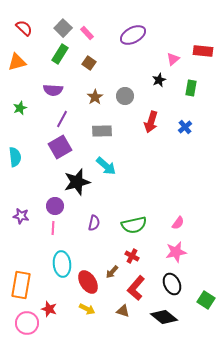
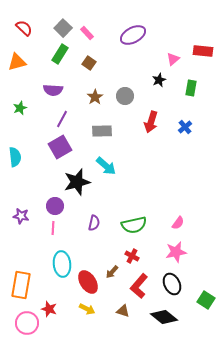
red L-shape at (136, 288): moved 3 px right, 2 px up
